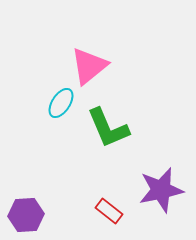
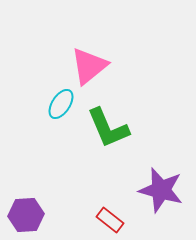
cyan ellipse: moved 1 px down
purple star: rotated 27 degrees clockwise
red rectangle: moved 1 px right, 9 px down
